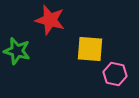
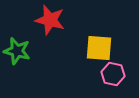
yellow square: moved 9 px right, 1 px up
pink hexagon: moved 2 px left
